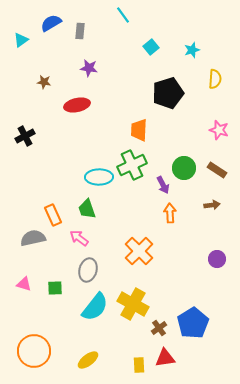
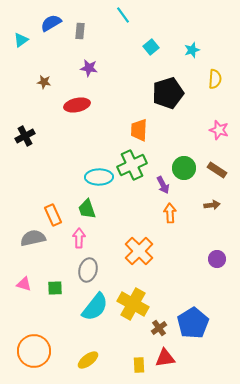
pink arrow: rotated 54 degrees clockwise
